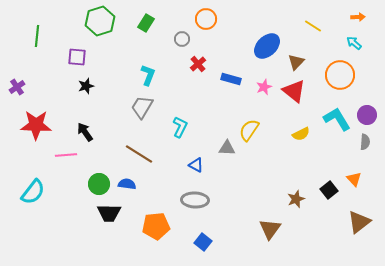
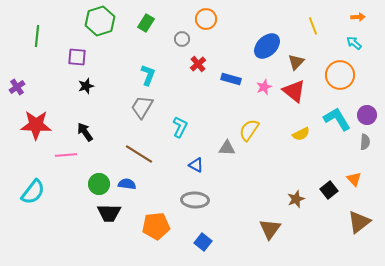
yellow line at (313, 26): rotated 36 degrees clockwise
